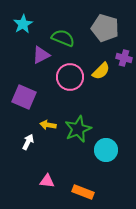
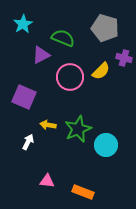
cyan circle: moved 5 px up
